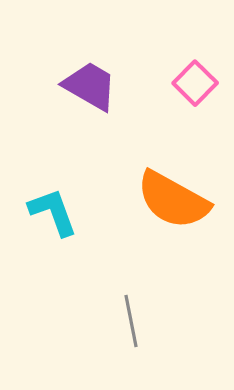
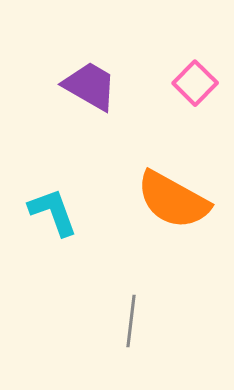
gray line: rotated 18 degrees clockwise
